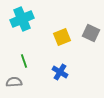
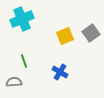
gray square: rotated 30 degrees clockwise
yellow square: moved 3 px right, 1 px up
